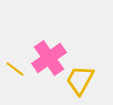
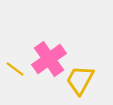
pink cross: moved 1 px down
